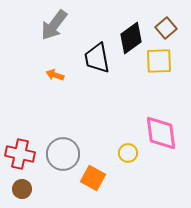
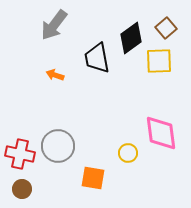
gray circle: moved 5 px left, 8 px up
orange square: rotated 20 degrees counterclockwise
